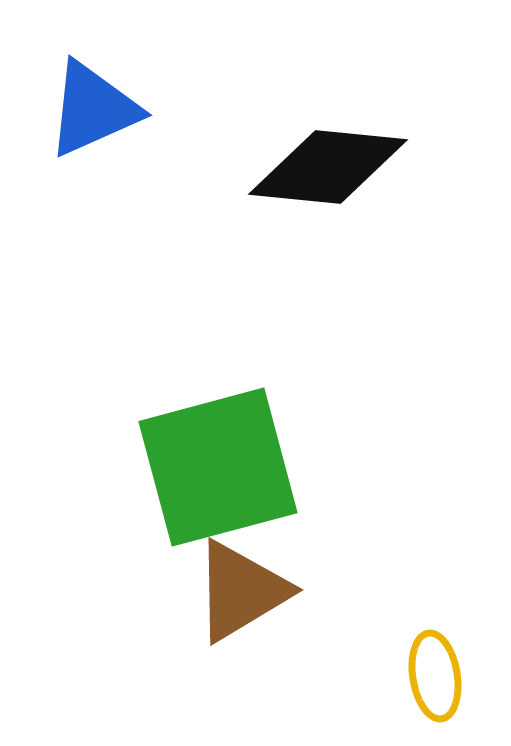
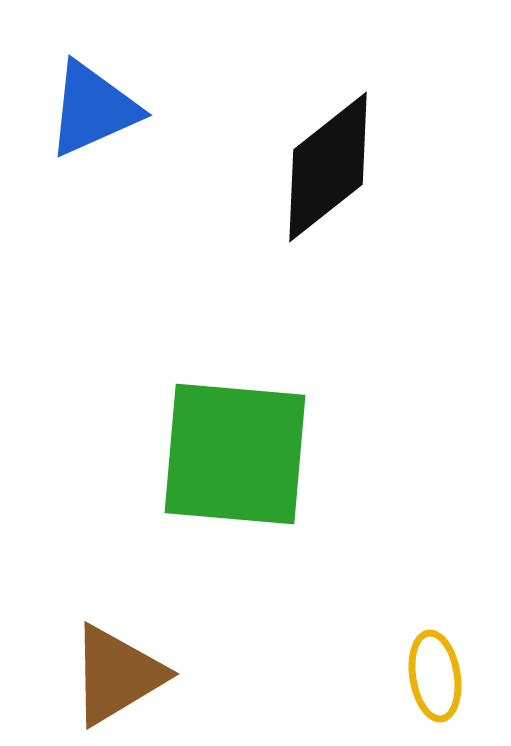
black diamond: rotated 44 degrees counterclockwise
green square: moved 17 px right, 13 px up; rotated 20 degrees clockwise
brown triangle: moved 124 px left, 84 px down
